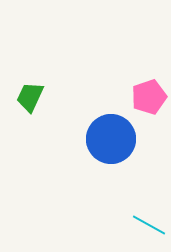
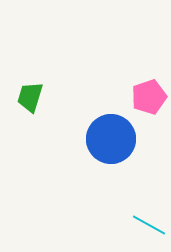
green trapezoid: rotated 8 degrees counterclockwise
